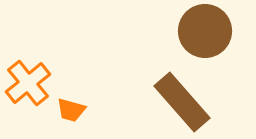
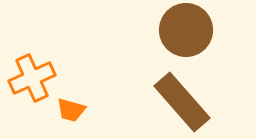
brown circle: moved 19 px left, 1 px up
orange cross: moved 4 px right, 5 px up; rotated 15 degrees clockwise
